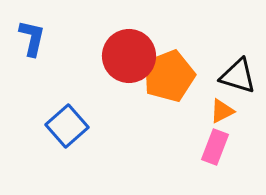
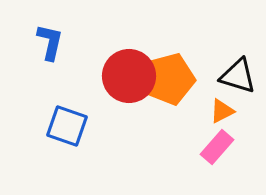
blue L-shape: moved 18 px right, 4 px down
red circle: moved 20 px down
orange pentagon: moved 3 px down; rotated 6 degrees clockwise
blue square: rotated 30 degrees counterclockwise
pink rectangle: moved 2 px right; rotated 20 degrees clockwise
